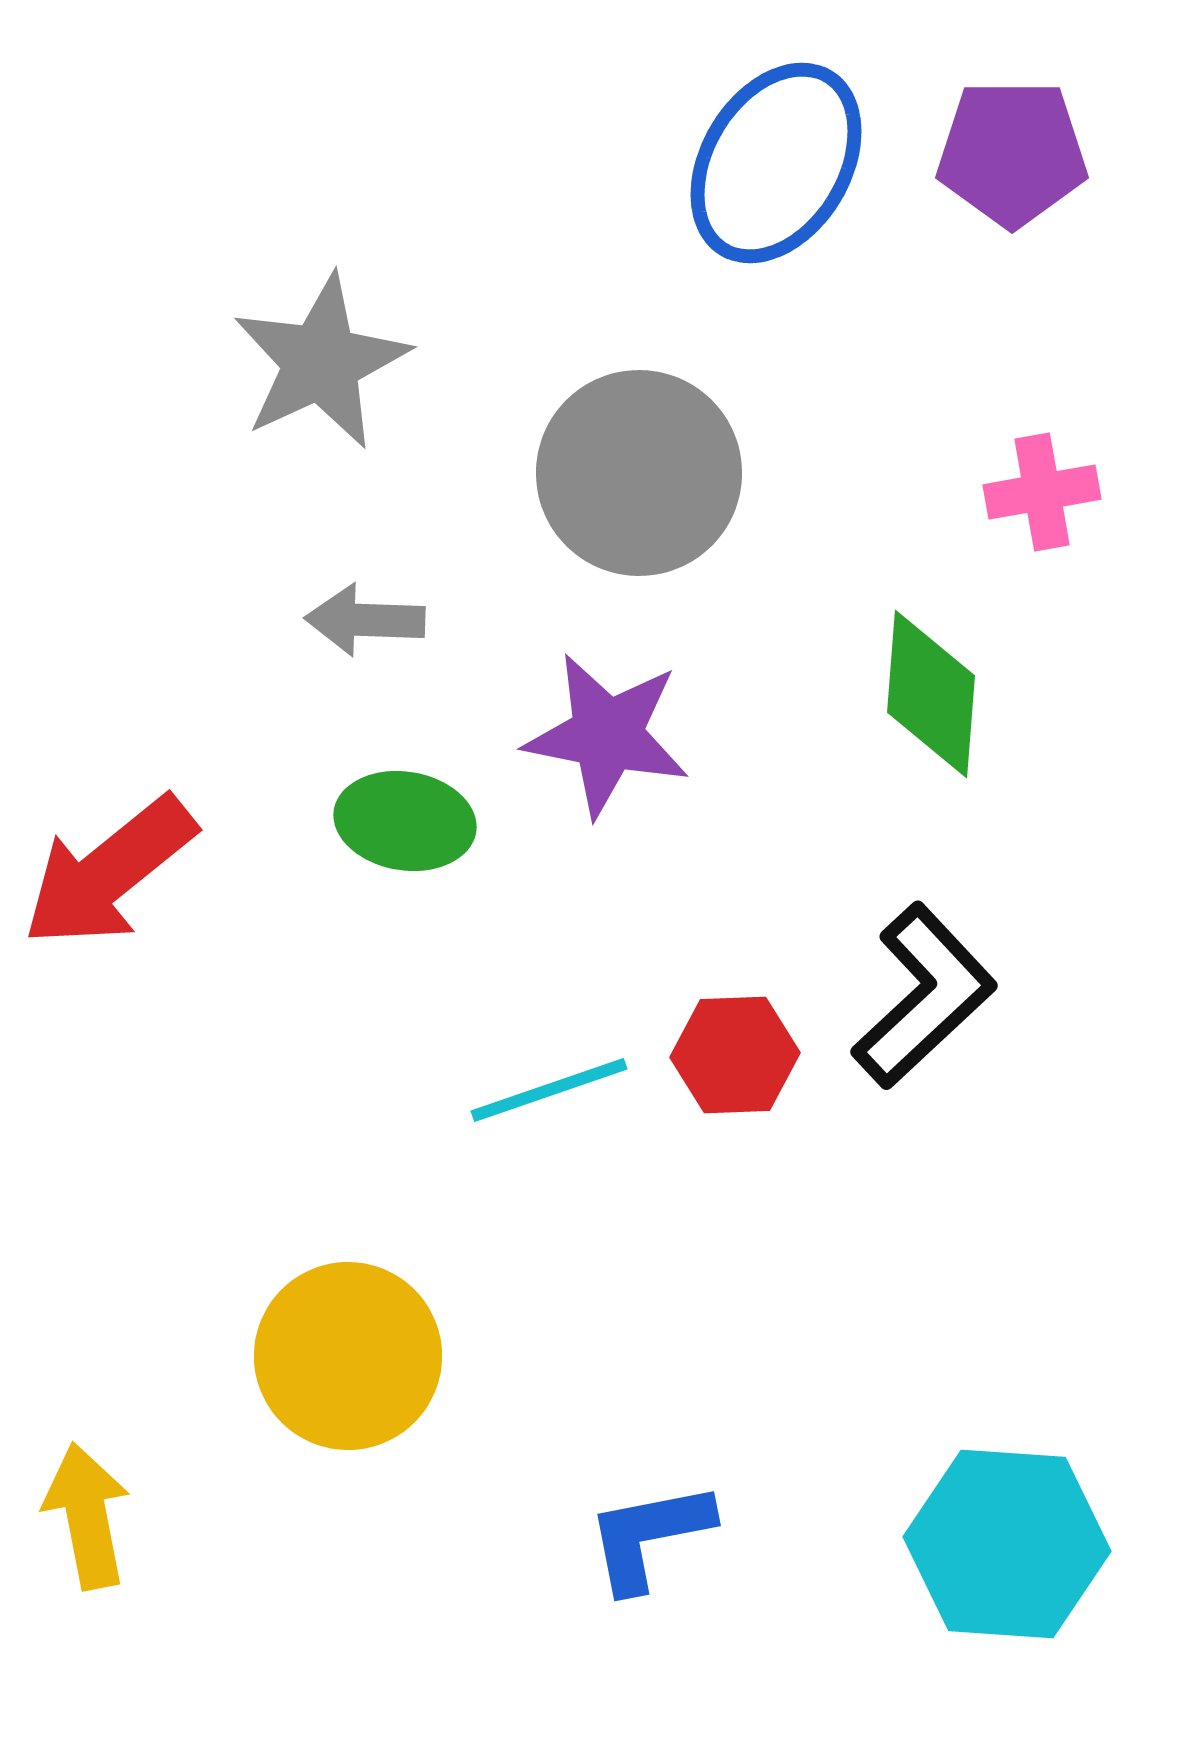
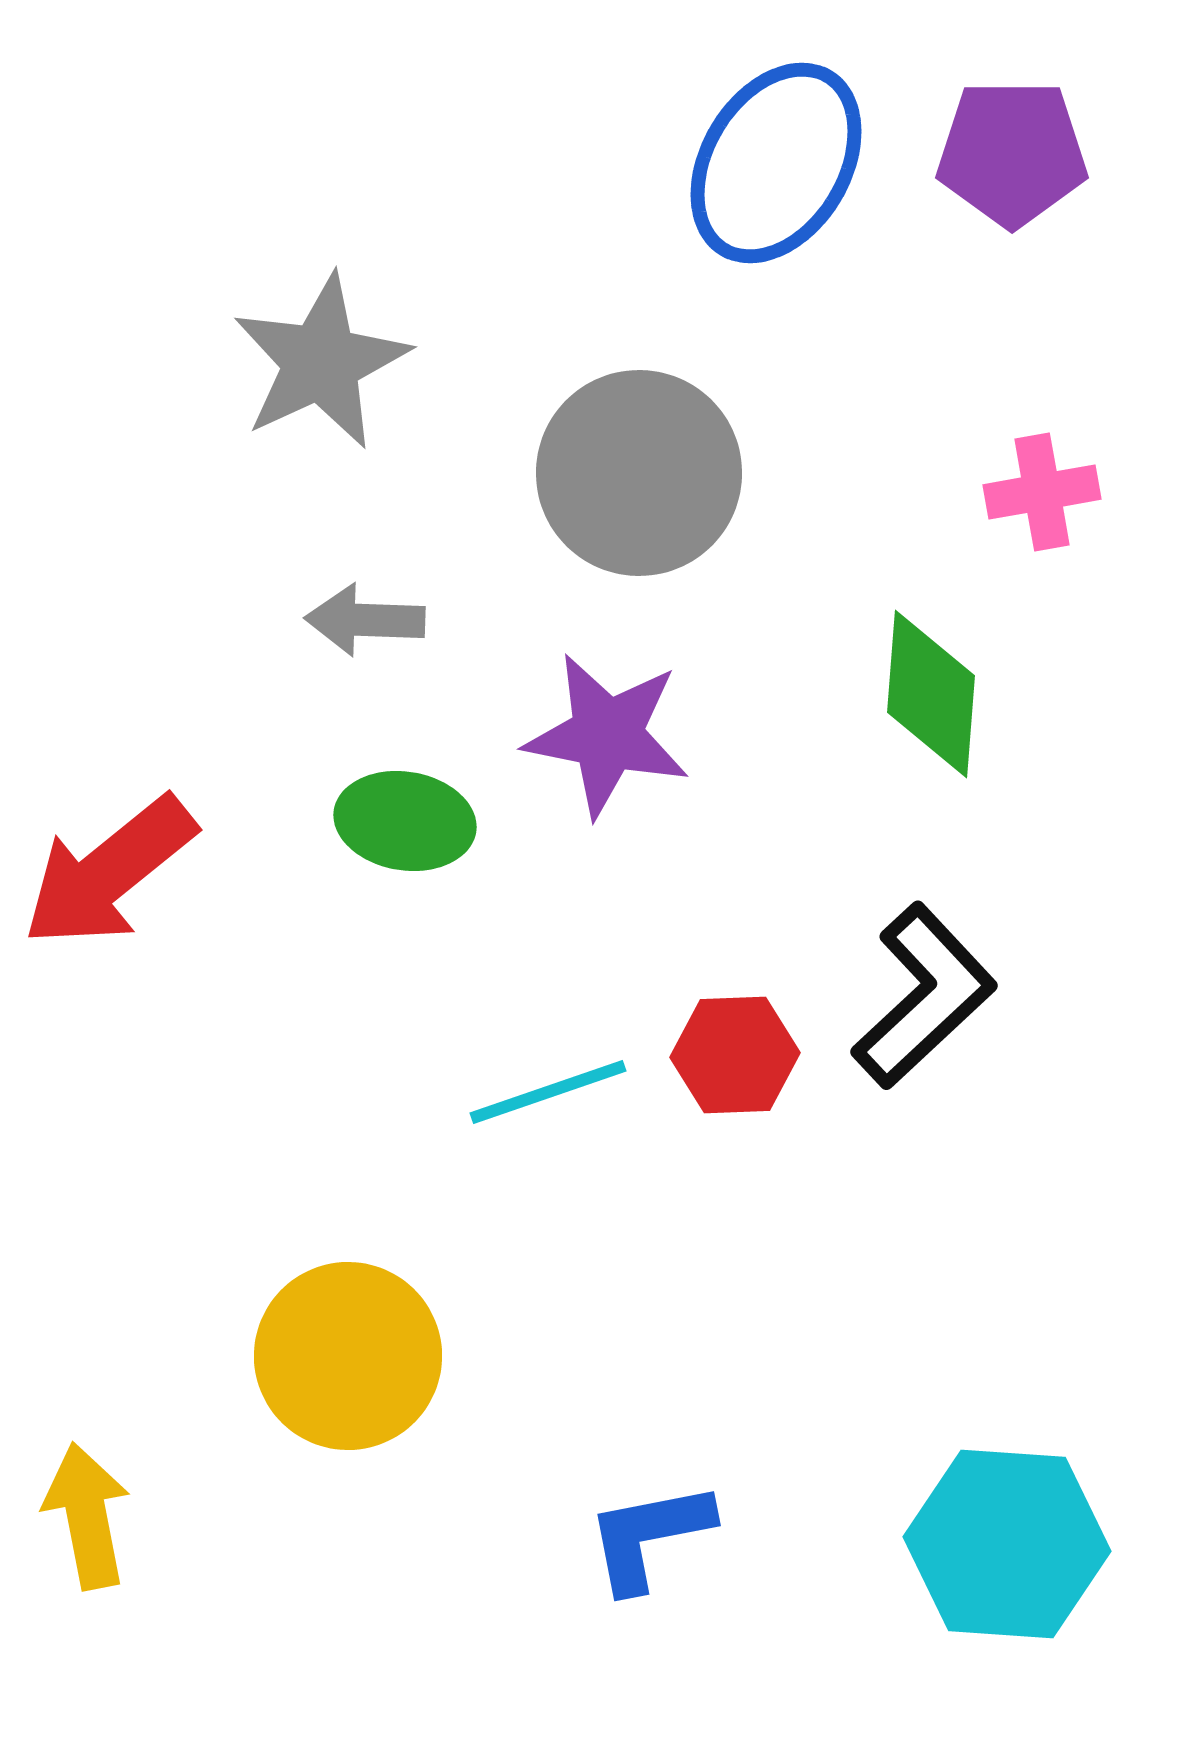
cyan line: moved 1 px left, 2 px down
